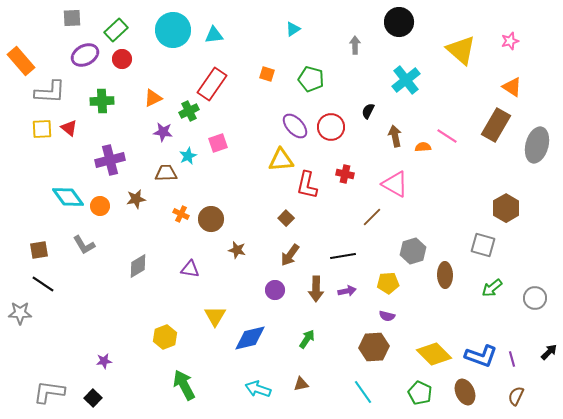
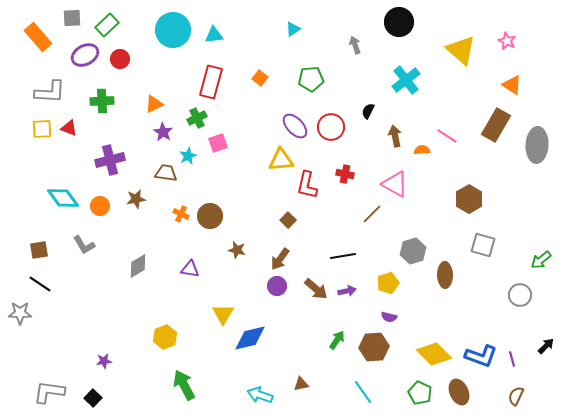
green rectangle at (116, 30): moved 9 px left, 5 px up
pink star at (510, 41): moved 3 px left; rotated 30 degrees counterclockwise
gray arrow at (355, 45): rotated 18 degrees counterclockwise
red circle at (122, 59): moved 2 px left
orange rectangle at (21, 61): moved 17 px right, 24 px up
orange square at (267, 74): moved 7 px left, 4 px down; rotated 21 degrees clockwise
green pentagon at (311, 79): rotated 20 degrees counterclockwise
red rectangle at (212, 84): moved 1 px left, 2 px up; rotated 20 degrees counterclockwise
orange triangle at (512, 87): moved 2 px up
orange triangle at (153, 98): moved 1 px right, 6 px down
green cross at (189, 111): moved 8 px right, 7 px down
red triangle at (69, 128): rotated 18 degrees counterclockwise
purple star at (163, 132): rotated 24 degrees clockwise
gray ellipse at (537, 145): rotated 12 degrees counterclockwise
orange semicircle at (423, 147): moved 1 px left, 3 px down
brown trapezoid at (166, 173): rotated 10 degrees clockwise
cyan diamond at (68, 197): moved 5 px left, 1 px down
brown hexagon at (506, 208): moved 37 px left, 9 px up
brown line at (372, 217): moved 3 px up
brown square at (286, 218): moved 2 px right, 2 px down
brown circle at (211, 219): moved 1 px left, 3 px up
brown arrow at (290, 255): moved 10 px left, 4 px down
yellow pentagon at (388, 283): rotated 15 degrees counterclockwise
black line at (43, 284): moved 3 px left
green arrow at (492, 288): moved 49 px right, 28 px up
brown arrow at (316, 289): rotated 50 degrees counterclockwise
purple circle at (275, 290): moved 2 px right, 4 px up
gray circle at (535, 298): moved 15 px left, 3 px up
yellow triangle at (215, 316): moved 8 px right, 2 px up
purple semicircle at (387, 316): moved 2 px right, 1 px down
green arrow at (307, 339): moved 30 px right, 1 px down
black arrow at (549, 352): moved 3 px left, 6 px up
cyan arrow at (258, 389): moved 2 px right, 6 px down
brown ellipse at (465, 392): moved 6 px left
